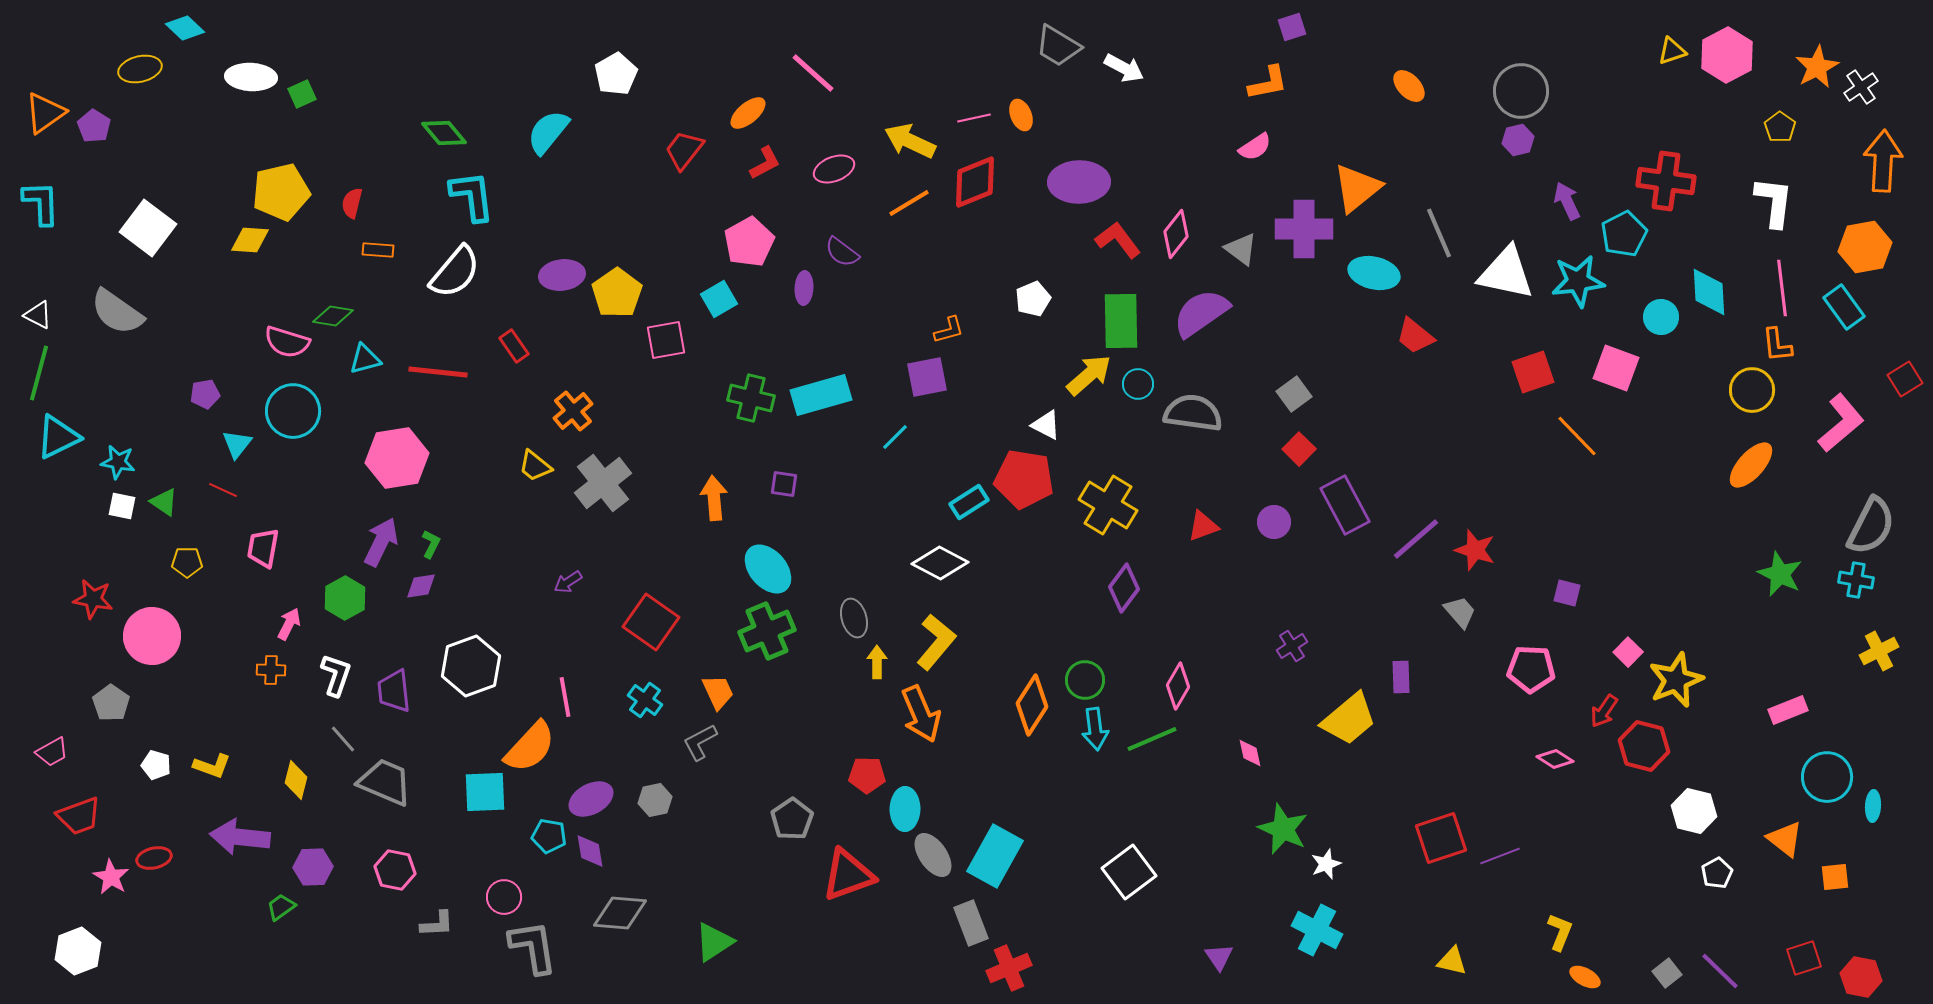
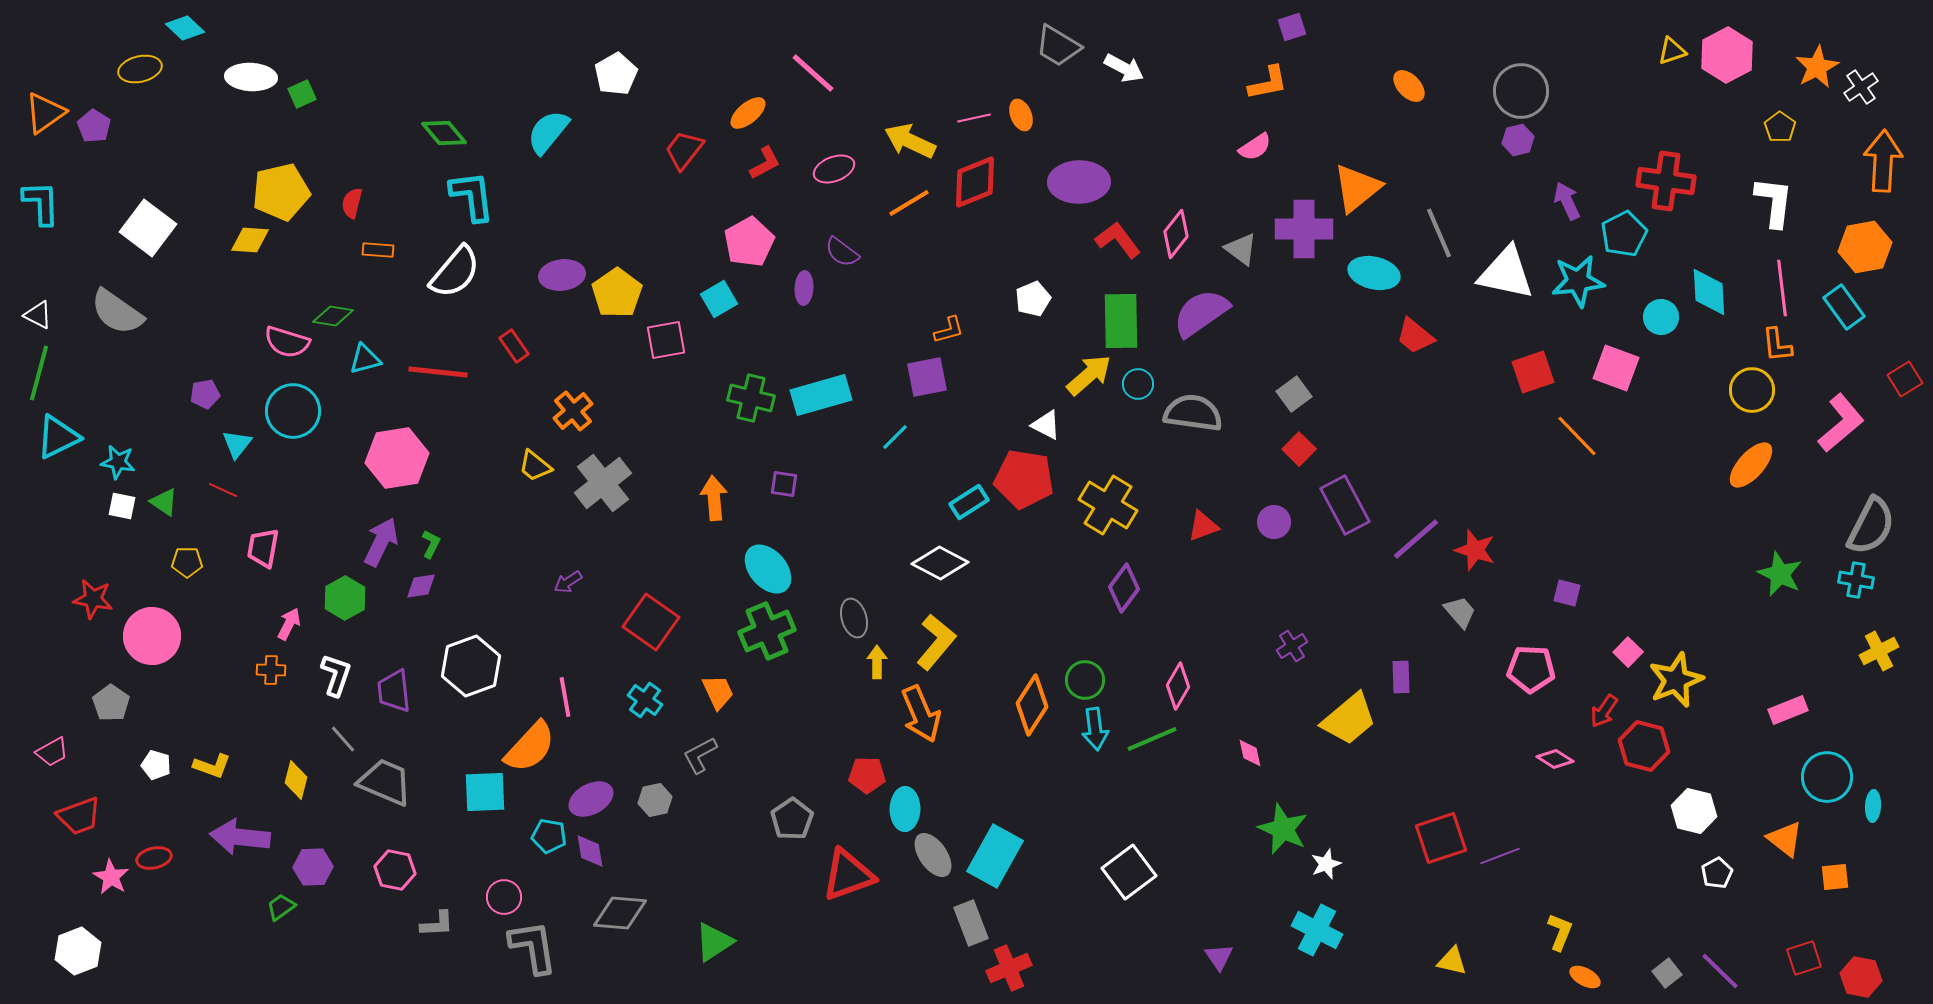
gray L-shape at (700, 742): moved 13 px down
